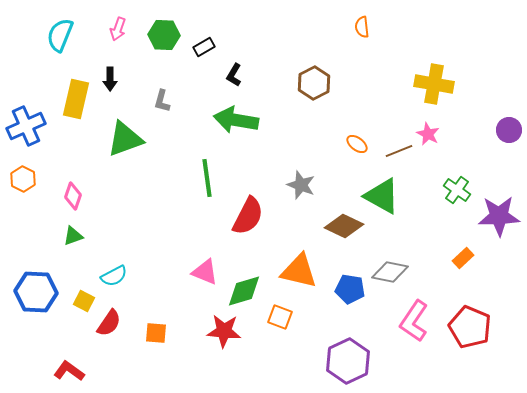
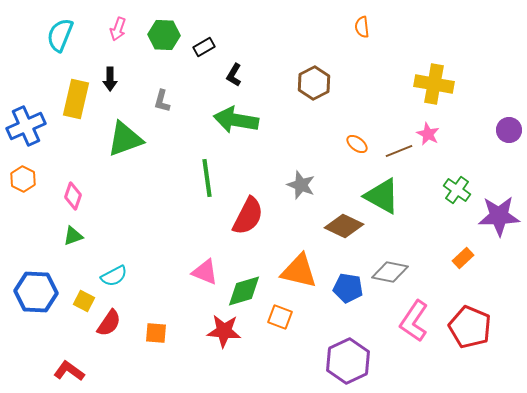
blue pentagon at (350, 289): moved 2 px left, 1 px up
